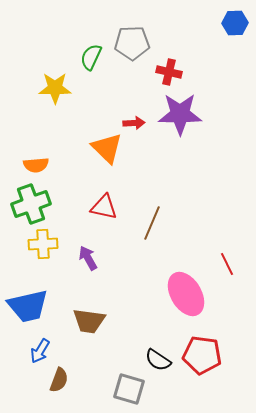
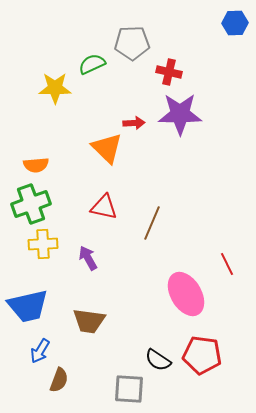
green semicircle: moved 1 px right, 7 px down; rotated 40 degrees clockwise
gray square: rotated 12 degrees counterclockwise
